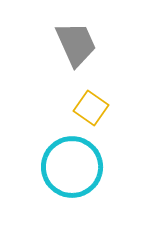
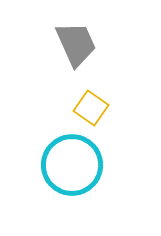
cyan circle: moved 2 px up
